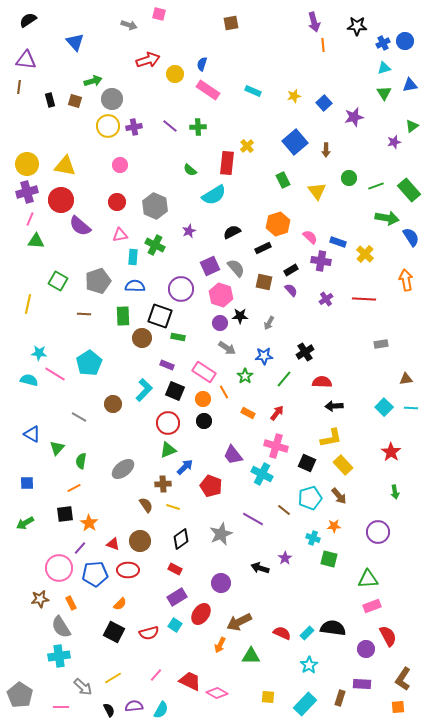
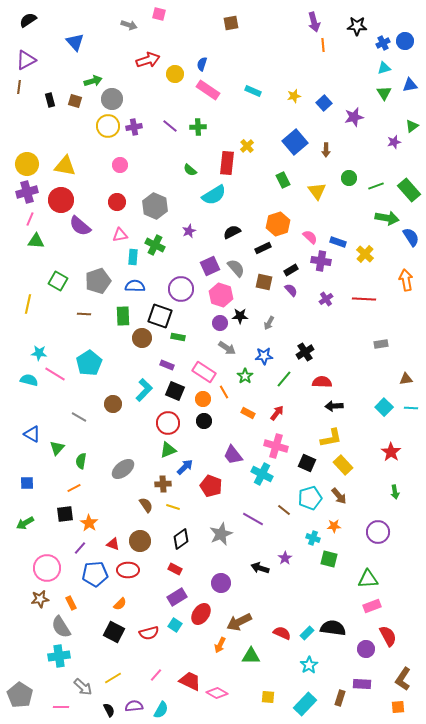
purple triangle at (26, 60): rotated 35 degrees counterclockwise
pink circle at (59, 568): moved 12 px left
